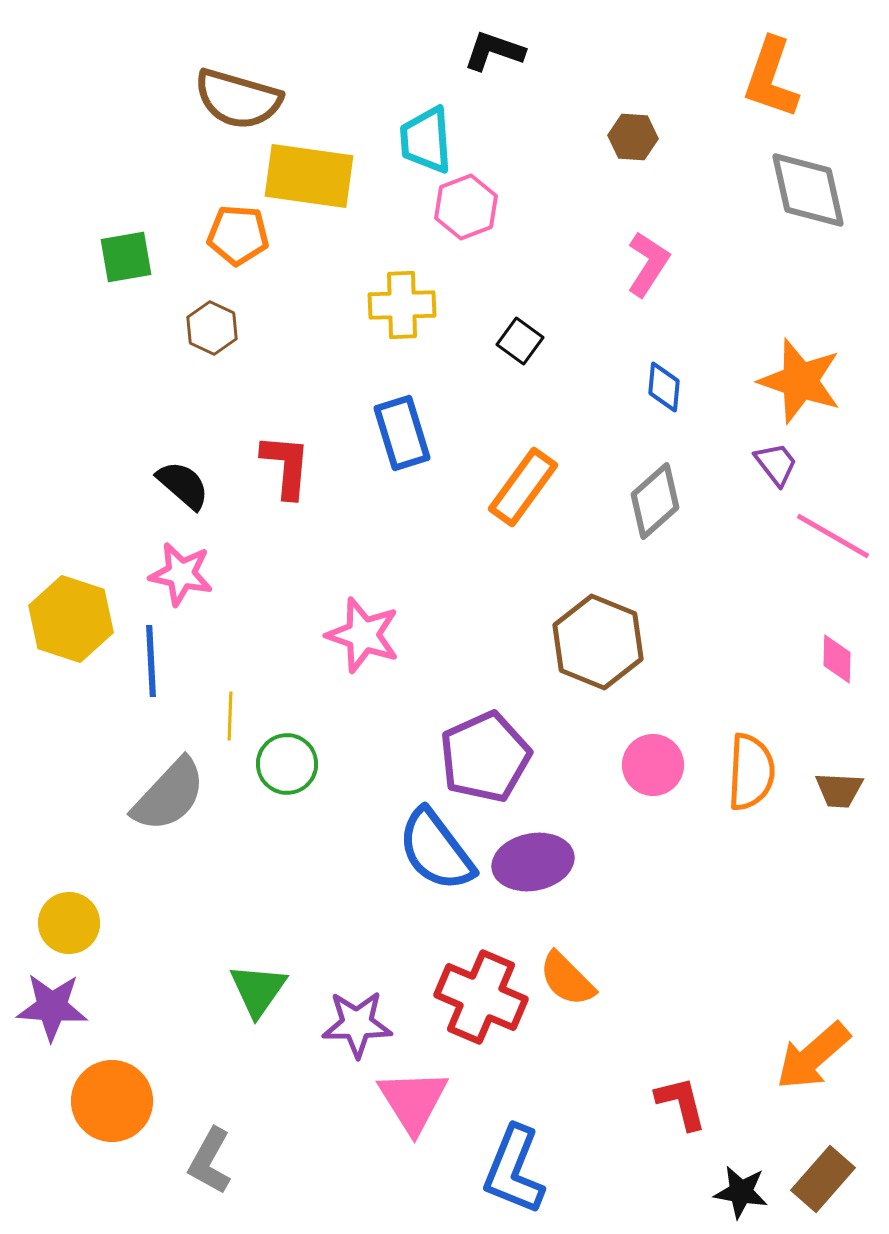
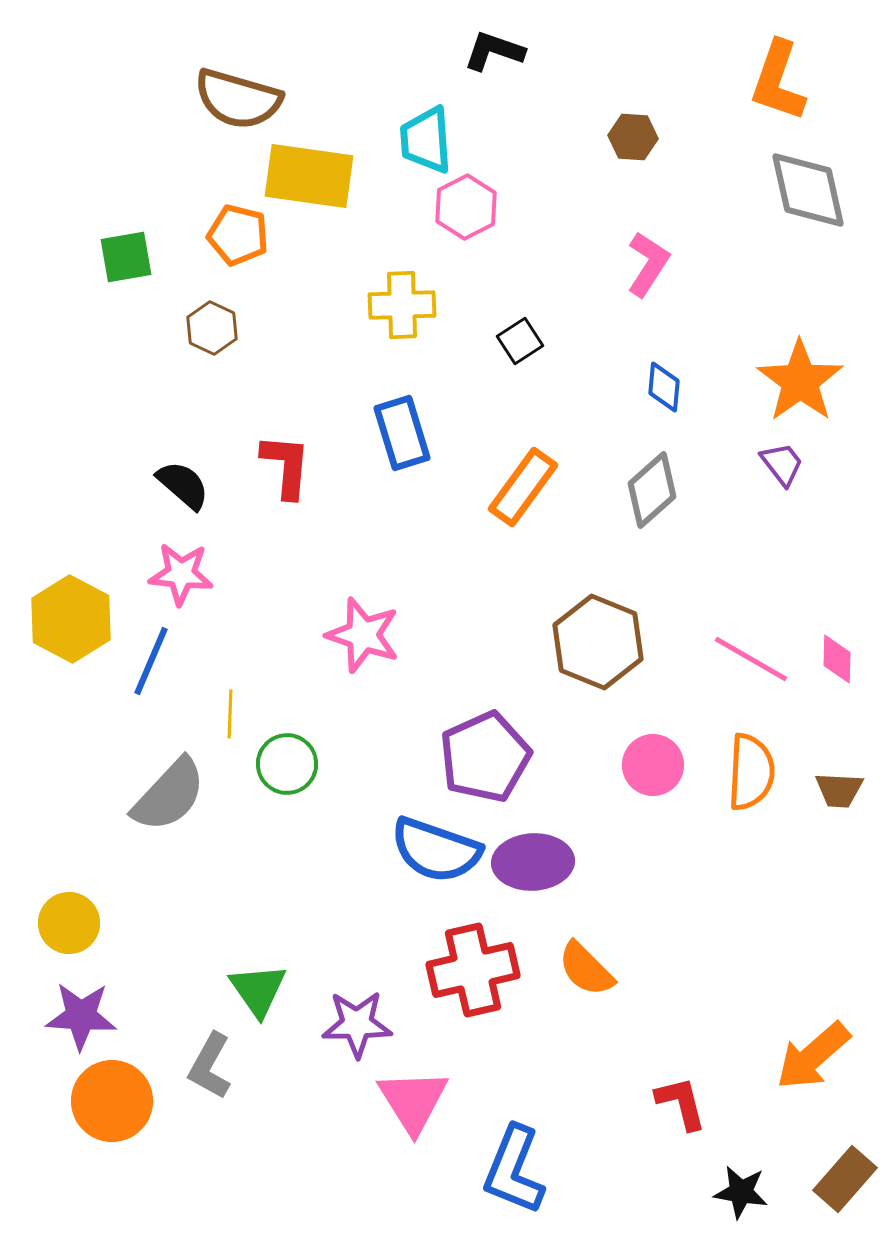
orange L-shape at (771, 78): moved 7 px right, 3 px down
pink hexagon at (466, 207): rotated 6 degrees counterclockwise
orange pentagon at (238, 235): rotated 10 degrees clockwise
black square at (520, 341): rotated 21 degrees clockwise
orange star at (800, 381): rotated 18 degrees clockwise
purple trapezoid at (776, 464): moved 6 px right
gray diamond at (655, 501): moved 3 px left, 11 px up
pink line at (833, 536): moved 82 px left, 123 px down
pink star at (181, 574): rotated 6 degrees counterclockwise
yellow hexagon at (71, 619): rotated 10 degrees clockwise
blue line at (151, 661): rotated 26 degrees clockwise
yellow line at (230, 716): moved 2 px up
blue semicircle at (436, 850): rotated 34 degrees counterclockwise
purple ellipse at (533, 862): rotated 8 degrees clockwise
orange semicircle at (567, 979): moved 19 px right, 10 px up
green triangle at (258, 990): rotated 10 degrees counterclockwise
red cross at (481, 997): moved 8 px left, 27 px up; rotated 36 degrees counterclockwise
purple star at (52, 1007): moved 29 px right, 9 px down
gray L-shape at (210, 1161): moved 95 px up
brown rectangle at (823, 1179): moved 22 px right
